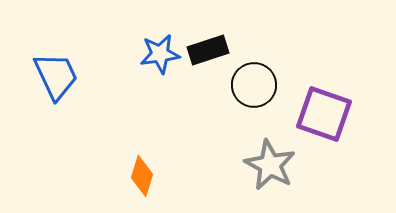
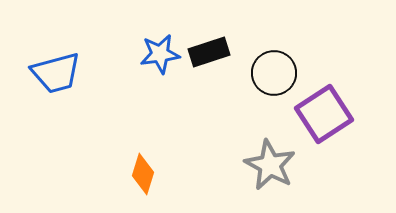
black rectangle: moved 1 px right, 2 px down
blue trapezoid: moved 3 px up; rotated 100 degrees clockwise
black circle: moved 20 px right, 12 px up
purple square: rotated 38 degrees clockwise
orange diamond: moved 1 px right, 2 px up
